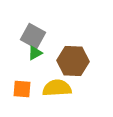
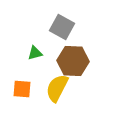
gray square: moved 29 px right, 9 px up
green triangle: rotated 14 degrees clockwise
yellow semicircle: rotated 60 degrees counterclockwise
